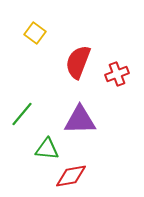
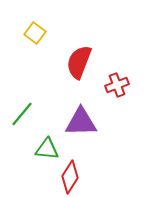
red semicircle: moved 1 px right
red cross: moved 11 px down
purple triangle: moved 1 px right, 2 px down
red diamond: moved 1 px left, 1 px down; rotated 48 degrees counterclockwise
